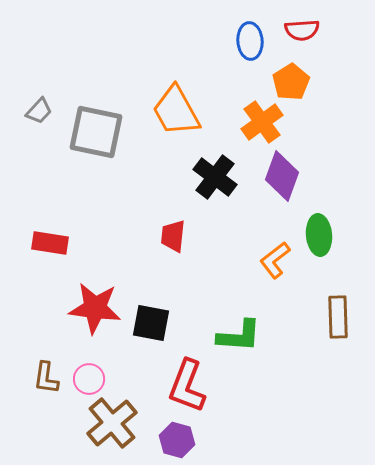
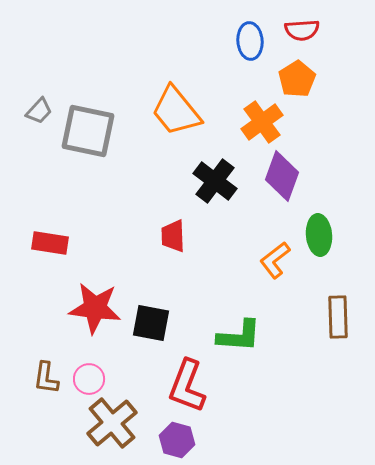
orange pentagon: moved 6 px right, 3 px up
orange trapezoid: rotated 10 degrees counterclockwise
gray square: moved 8 px left, 1 px up
black cross: moved 4 px down
red trapezoid: rotated 8 degrees counterclockwise
